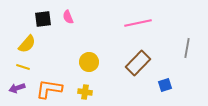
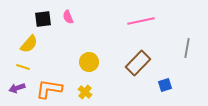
pink line: moved 3 px right, 2 px up
yellow semicircle: moved 2 px right
yellow cross: rotated 32 degrees clockwise
